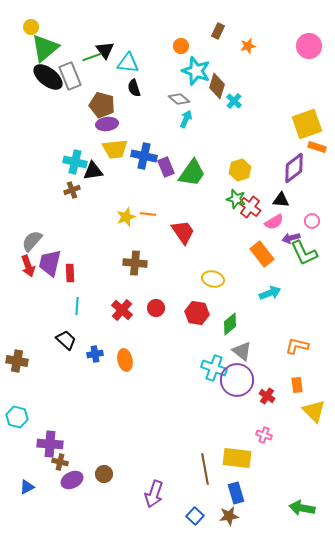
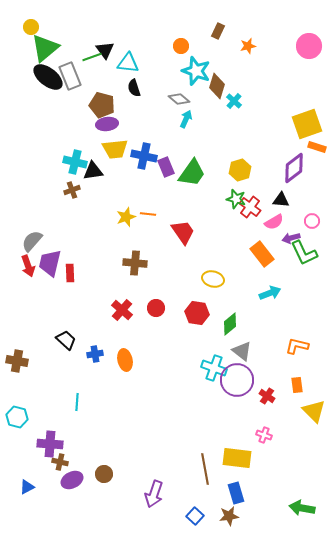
cyan line at (77, 306): moved 96 px down
